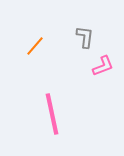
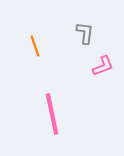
gray L-shape: moved 4 px up
orange line: rotated 60 degrees counterclockwise
